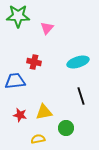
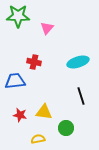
yellow triangle: rotated 18 degrees clockwise
